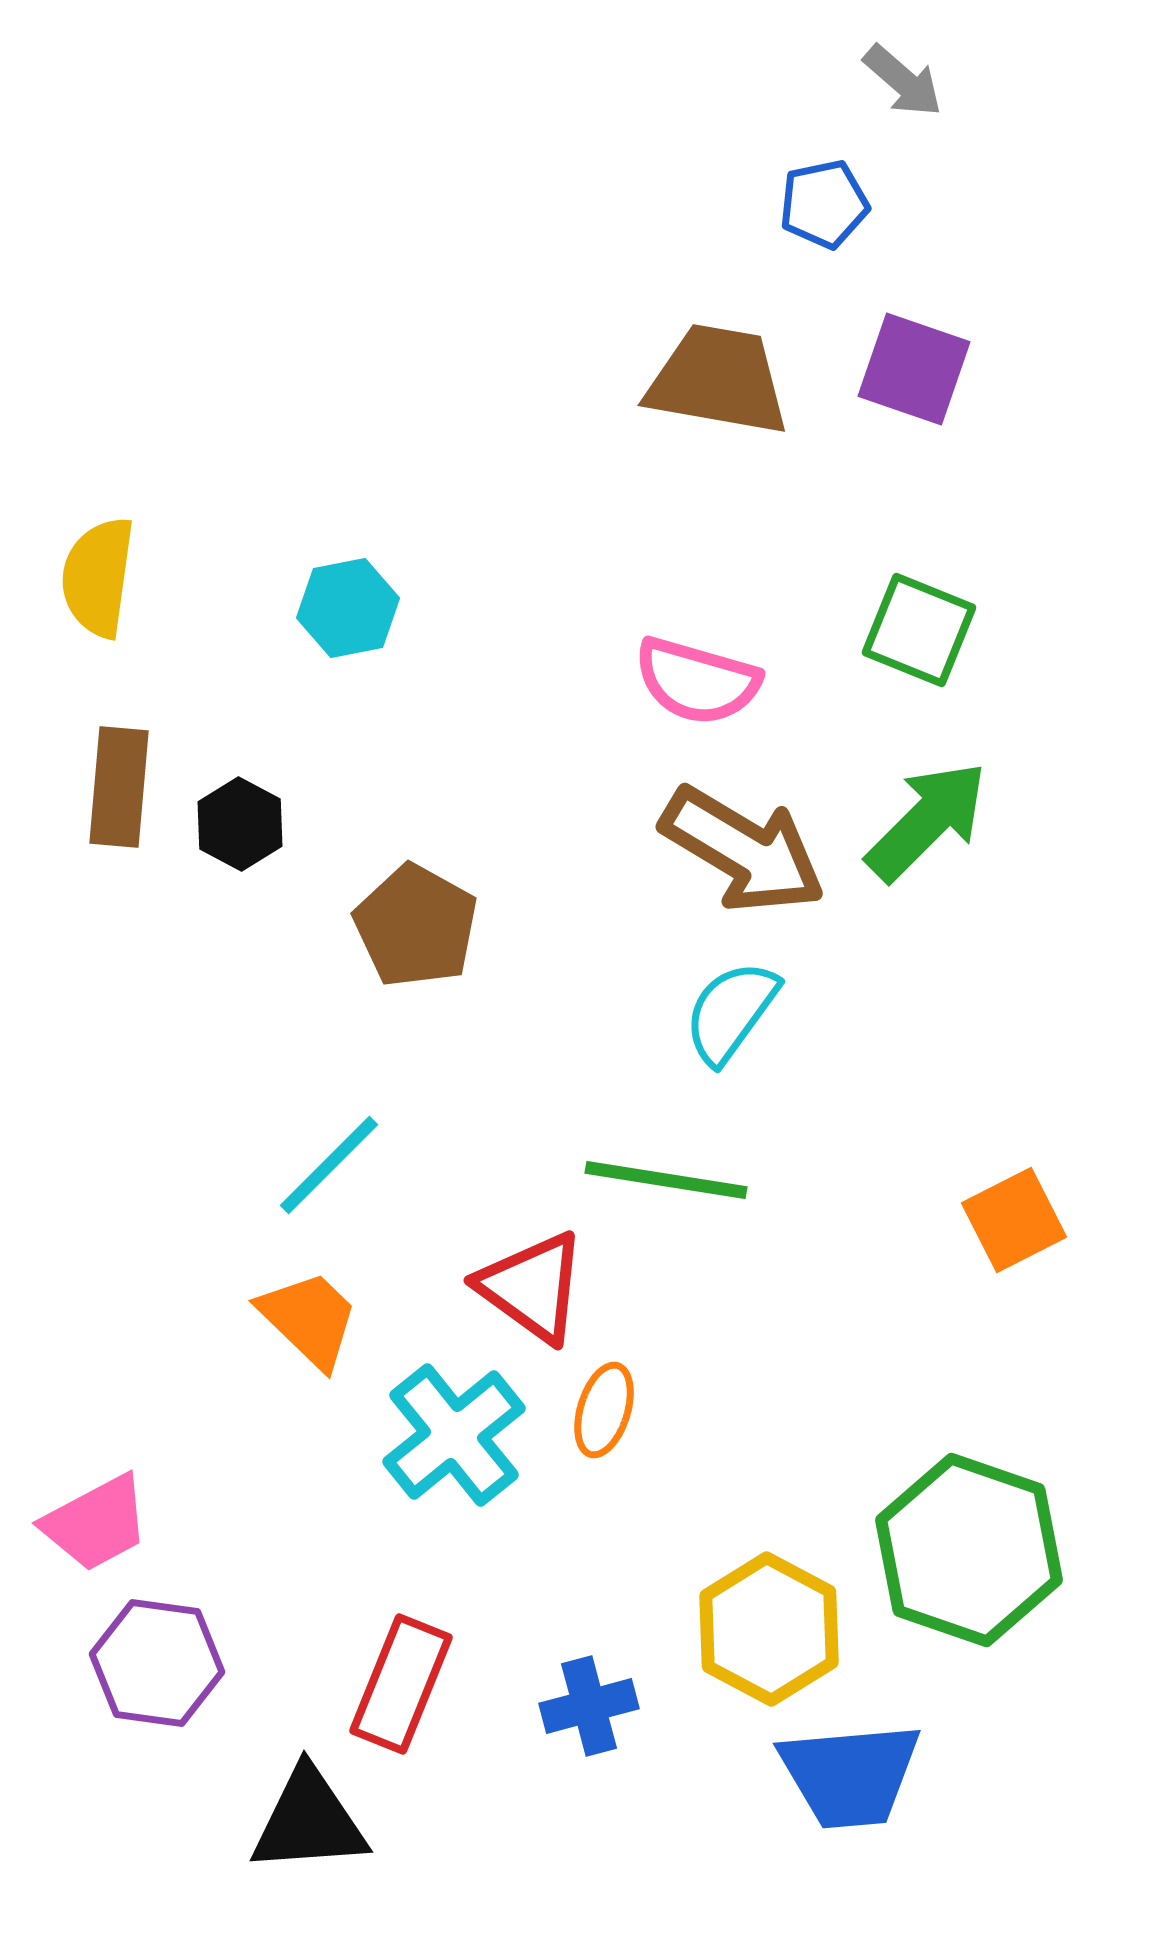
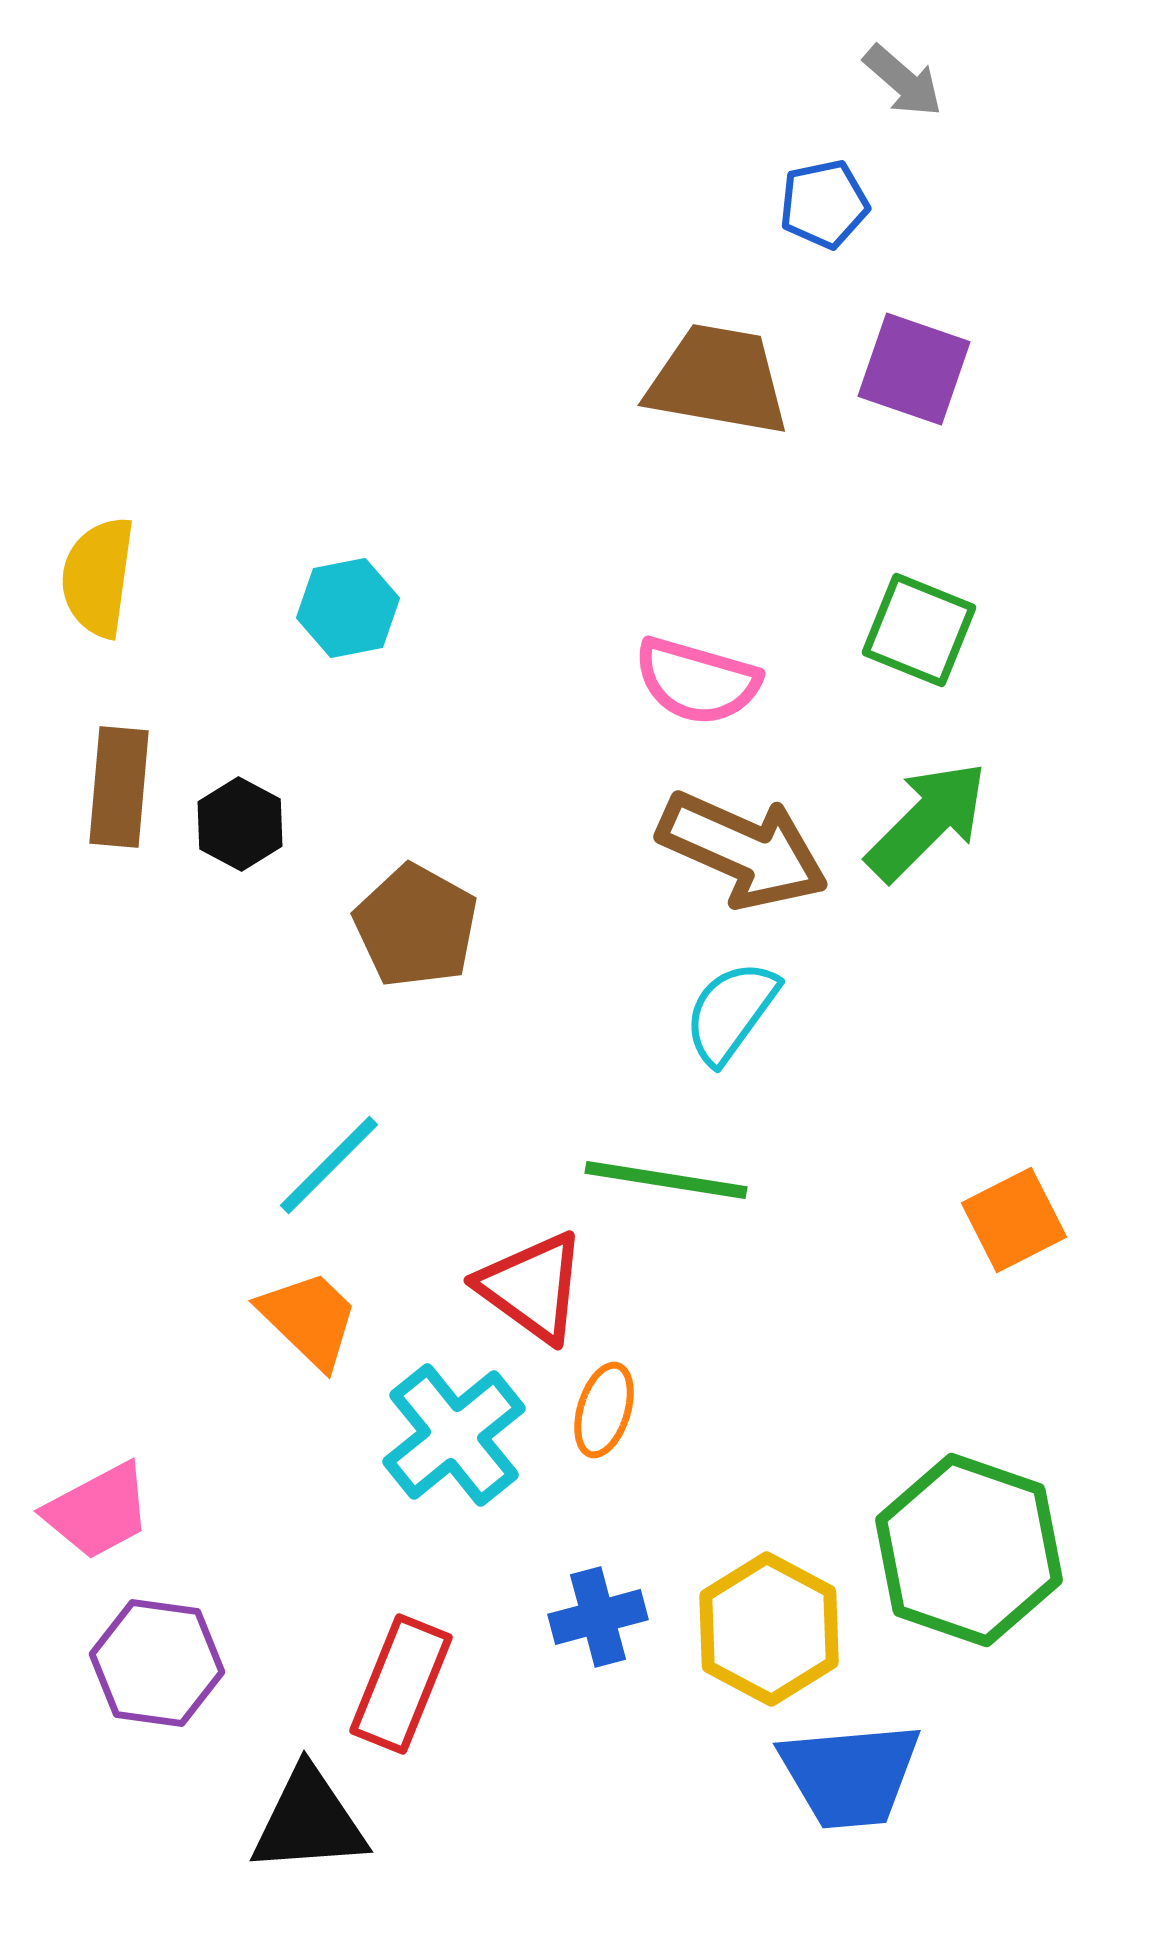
brown arrow: rotated 7 degrees counterclockwise
pink trapezoid: moved 2 px right, 12 px up
blue cross: moved 9 px right, 89 px up
